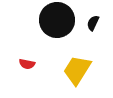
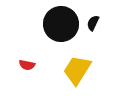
black circle: moved 4 px right, 4 px down
red semicircle: moved 1 px down
